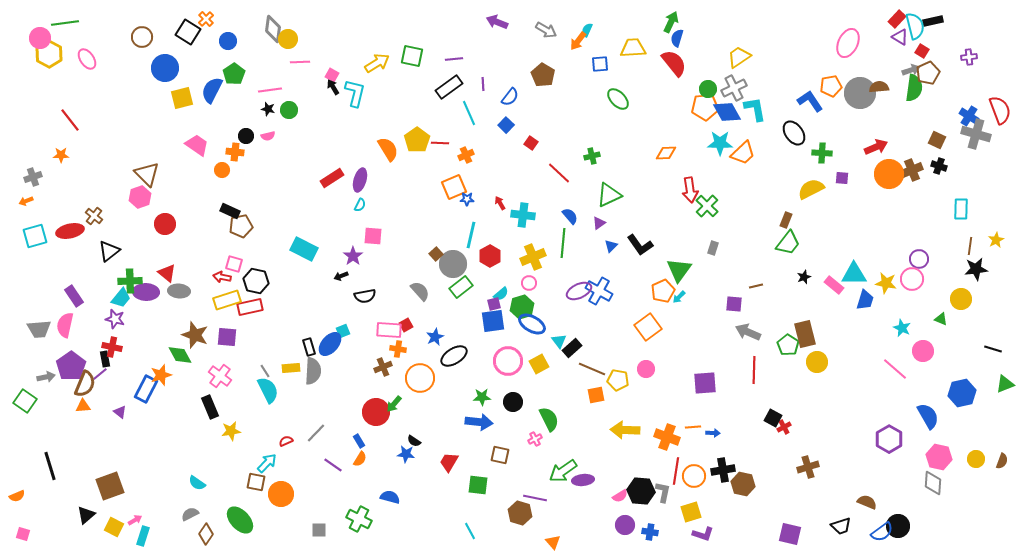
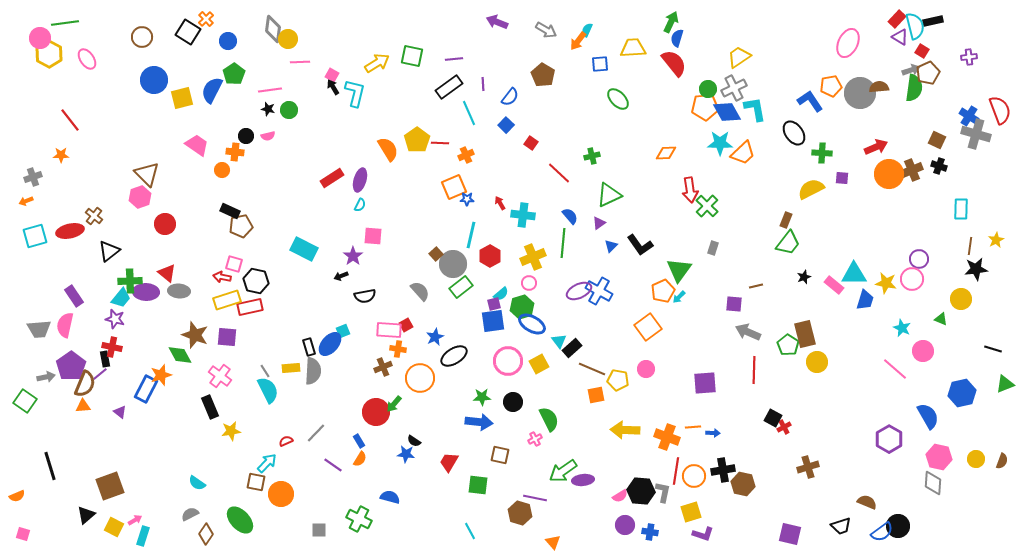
blue circle at (165, 68): moved 11 px left, 12 px down
